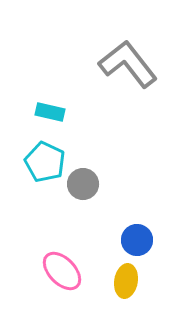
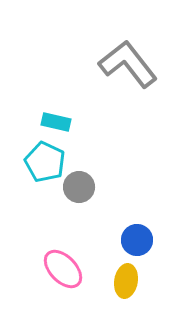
cyan rectangle: moved 6 px right, 10 px down
gray circle: moved 4 px left, 3 px down
pink ellipse: moved 1 px right, 2 px up
